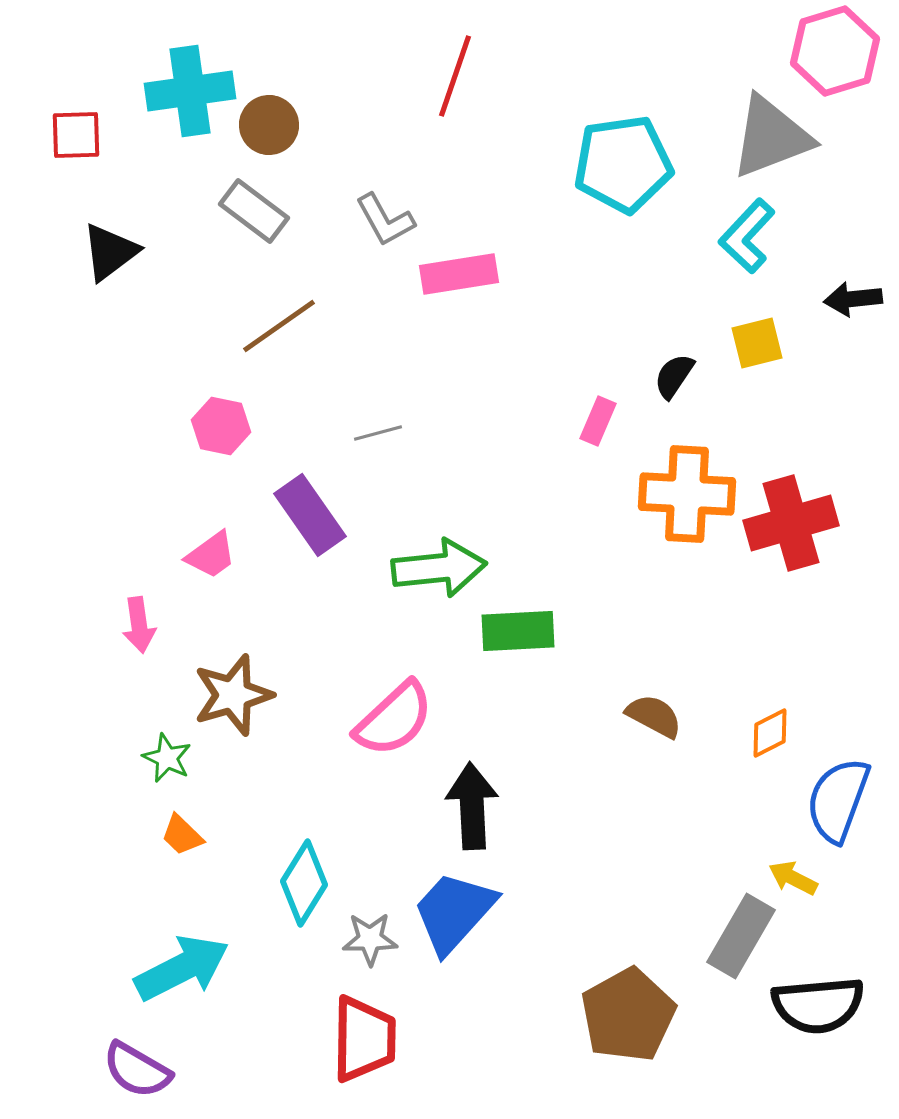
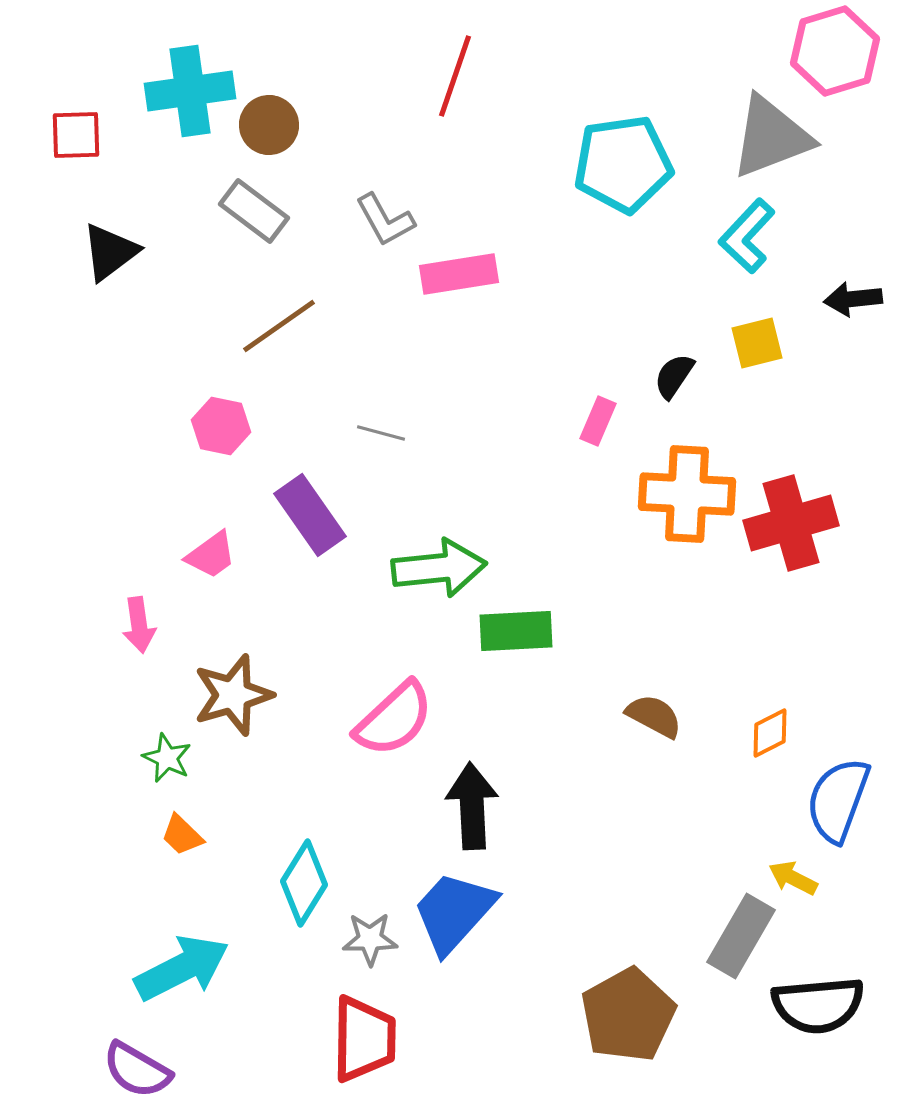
gray line at (378, 433): moved 3 px right; rotated 30 degrees clockwise
green rectangle at (518, 631): moved 2 px left
